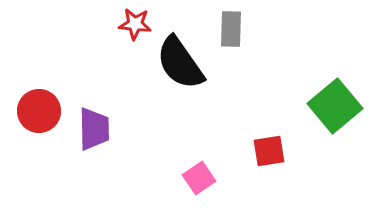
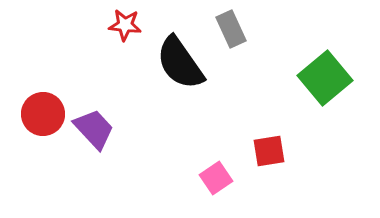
red star: moved 10 px left, 1 px down
gray rectangle: rotated 27 degrees counterclockwise
green square: moved 10 px left, 28 px up
red circle: moved 4 px right, 3 px down
purple trapezoid: rotated 42 degrees counterclockwise
pink square: moved 17 px right
